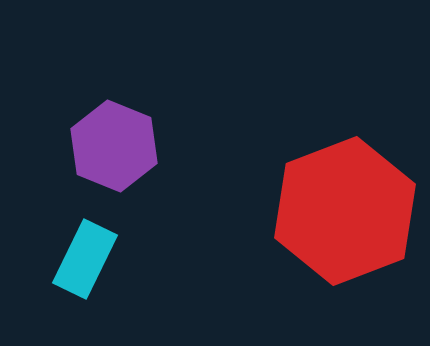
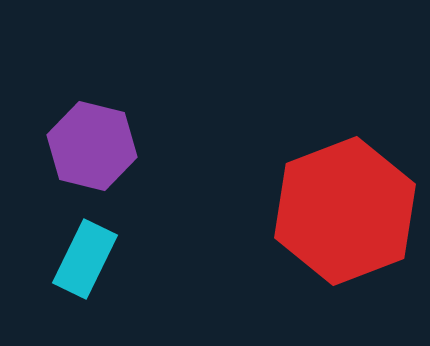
purple hexagon: moved 22 px left; rotated 8 degrees counterclockwise
